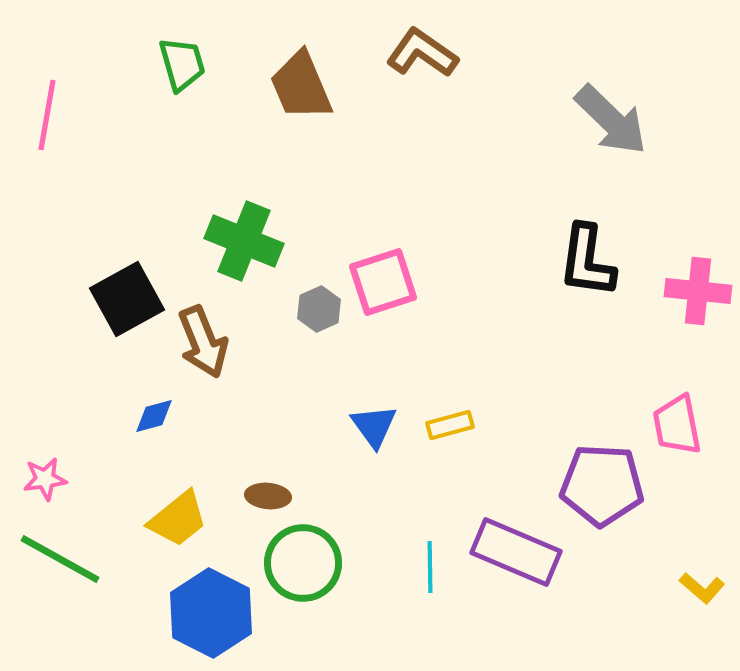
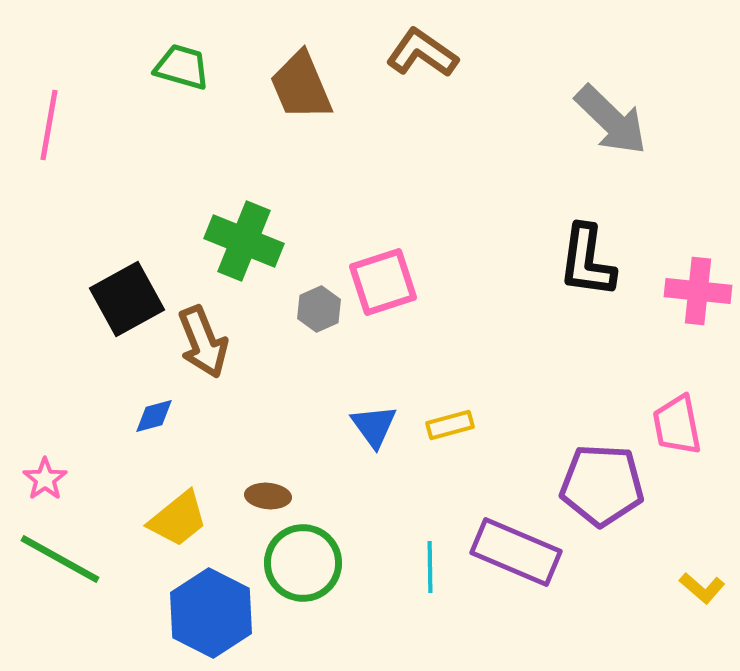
green trapezoid: moved 3 px down; rotated 58 degrees counterclockwise
pink line: moved 2 px right, 10 px down
pink star: rotated 27 degrees counterclockwise
